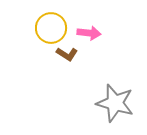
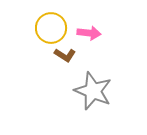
brown L-shape: moved 2 px left, 1 px down
gray star: moved 22 px left, 12 px up; rotated 6 degrees clockwise
